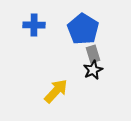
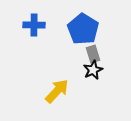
yellow arrow: moved 1 px right
